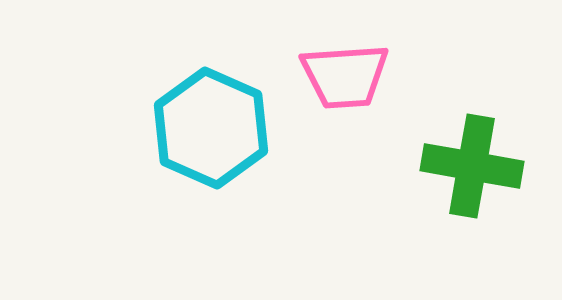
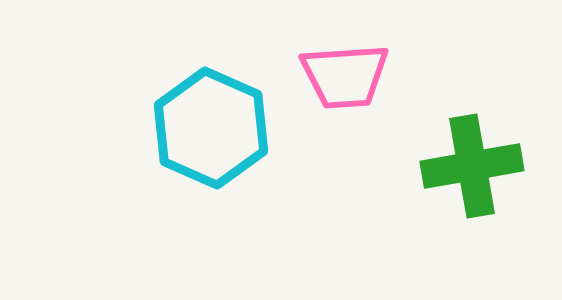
green cross: rotated 20 degrees counterclockwise
